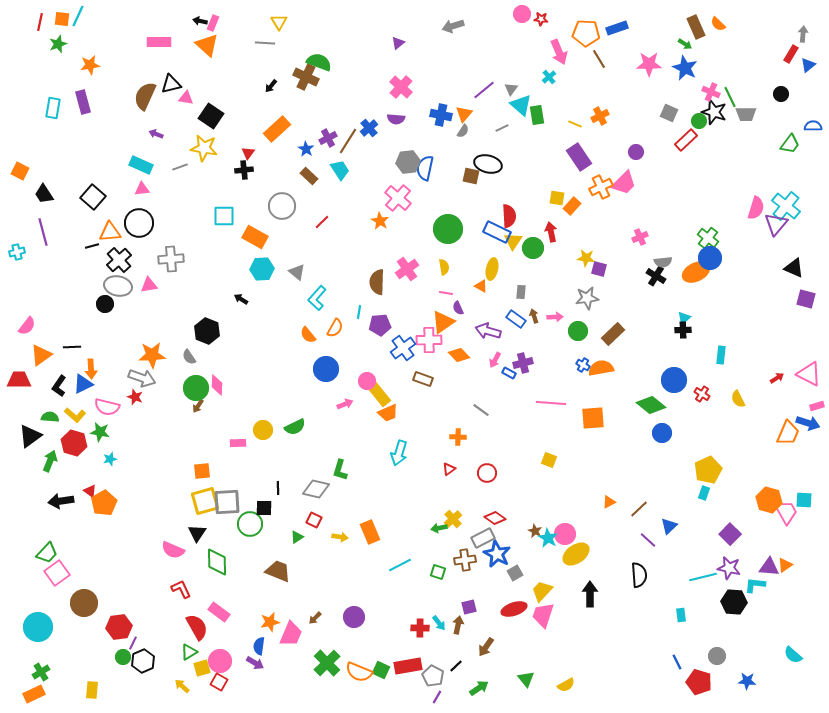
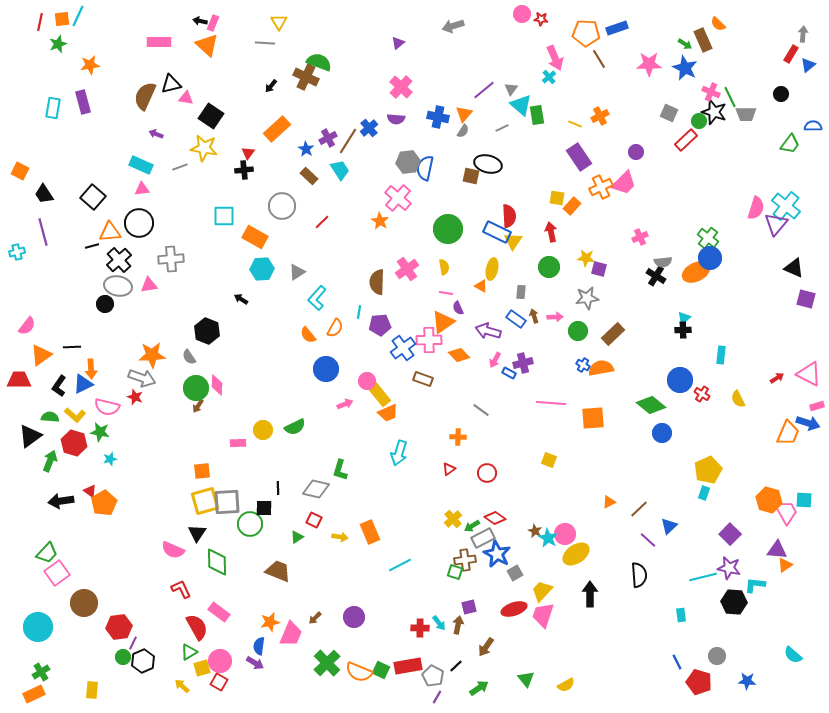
orange square at (62, 19): rotated 14 degrees counterclockwise
brown rectangle at (696, 27): moved 7 px right, 13 px down
pink arrow at (559, 52): moved 4 px left, 6 px down
blue cross at (441, 115): moved 3 px left, 2 px down
green circle at (533, 248): moved 16 px right, 19 px down
gray triangle at (297, 272): rotated 48 degrees clockwise
blue circle at (674, 380): moved 6 px right
green arrow at (439, 528): moved 33 px right, 2 px up; rotated 21 degrees counterclockwise
purple triangle at (769, 567): moved 8 px right, 17 px up
green square at (438, 572): moved 17 px right
